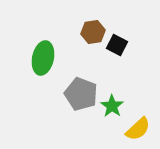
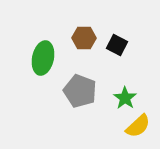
brown hexagon: moved 9 px left, 6 px down; rotated 10 degrees clockwise
gray pentagon: moved 1 px left, 3 px up
green star: moved 13 px right, 8 px up
yellow semicircle: moved 3 px up
